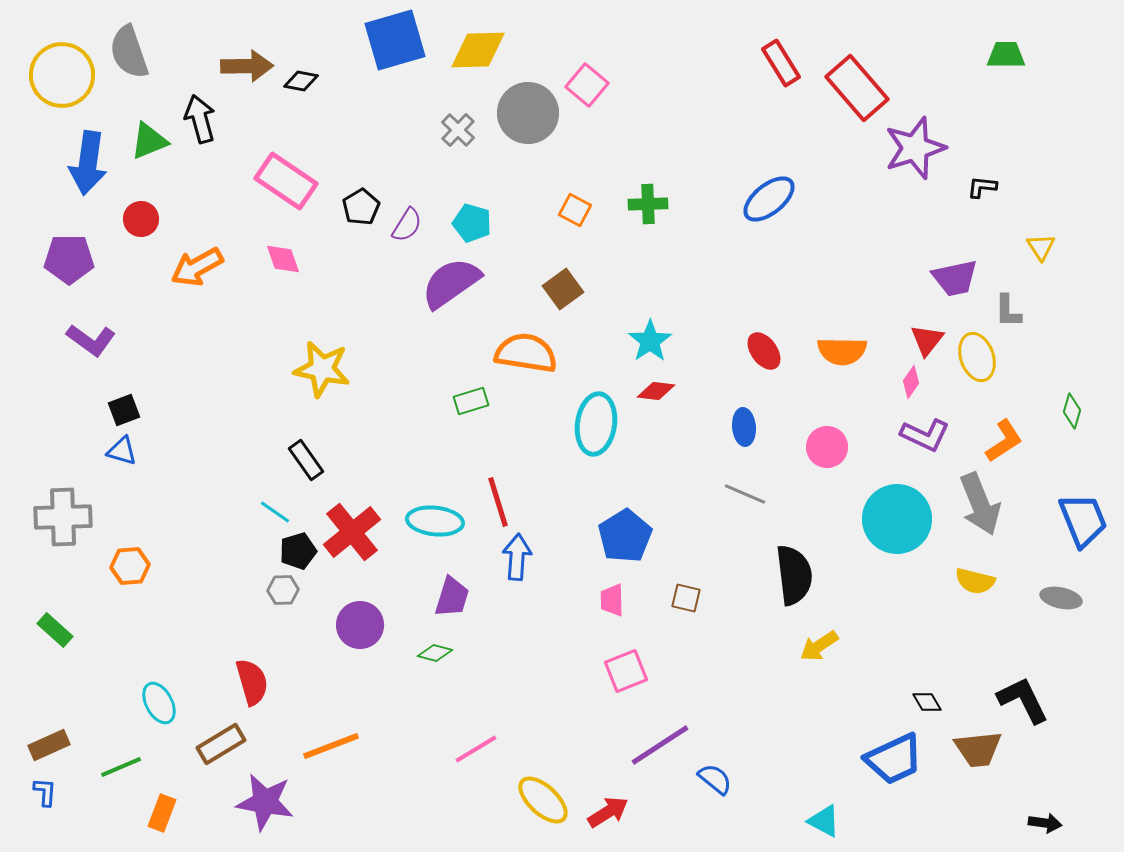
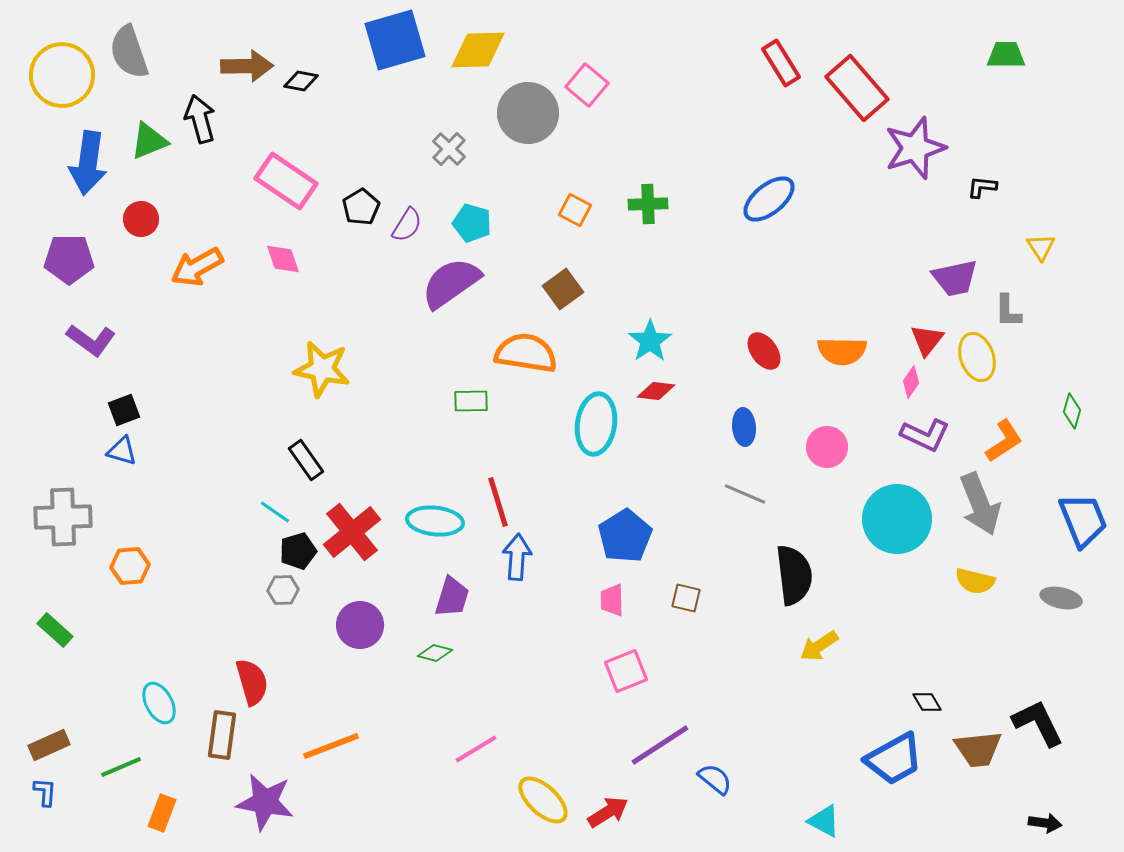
gray cross at (458, 130): moved 9 px left, 19 px down
green rectangle at (471, 401): rotated 16 degrees clockwise
black L-shape at (1023, 700): moved 15 px right, 23 px down
brown rectangle at (221, 744): moved 1 px right, 9 px up; rotated 51 degrees counterclockwise
blue trapezoid at (894, 759): rotated 4 degrees counterclockwise
